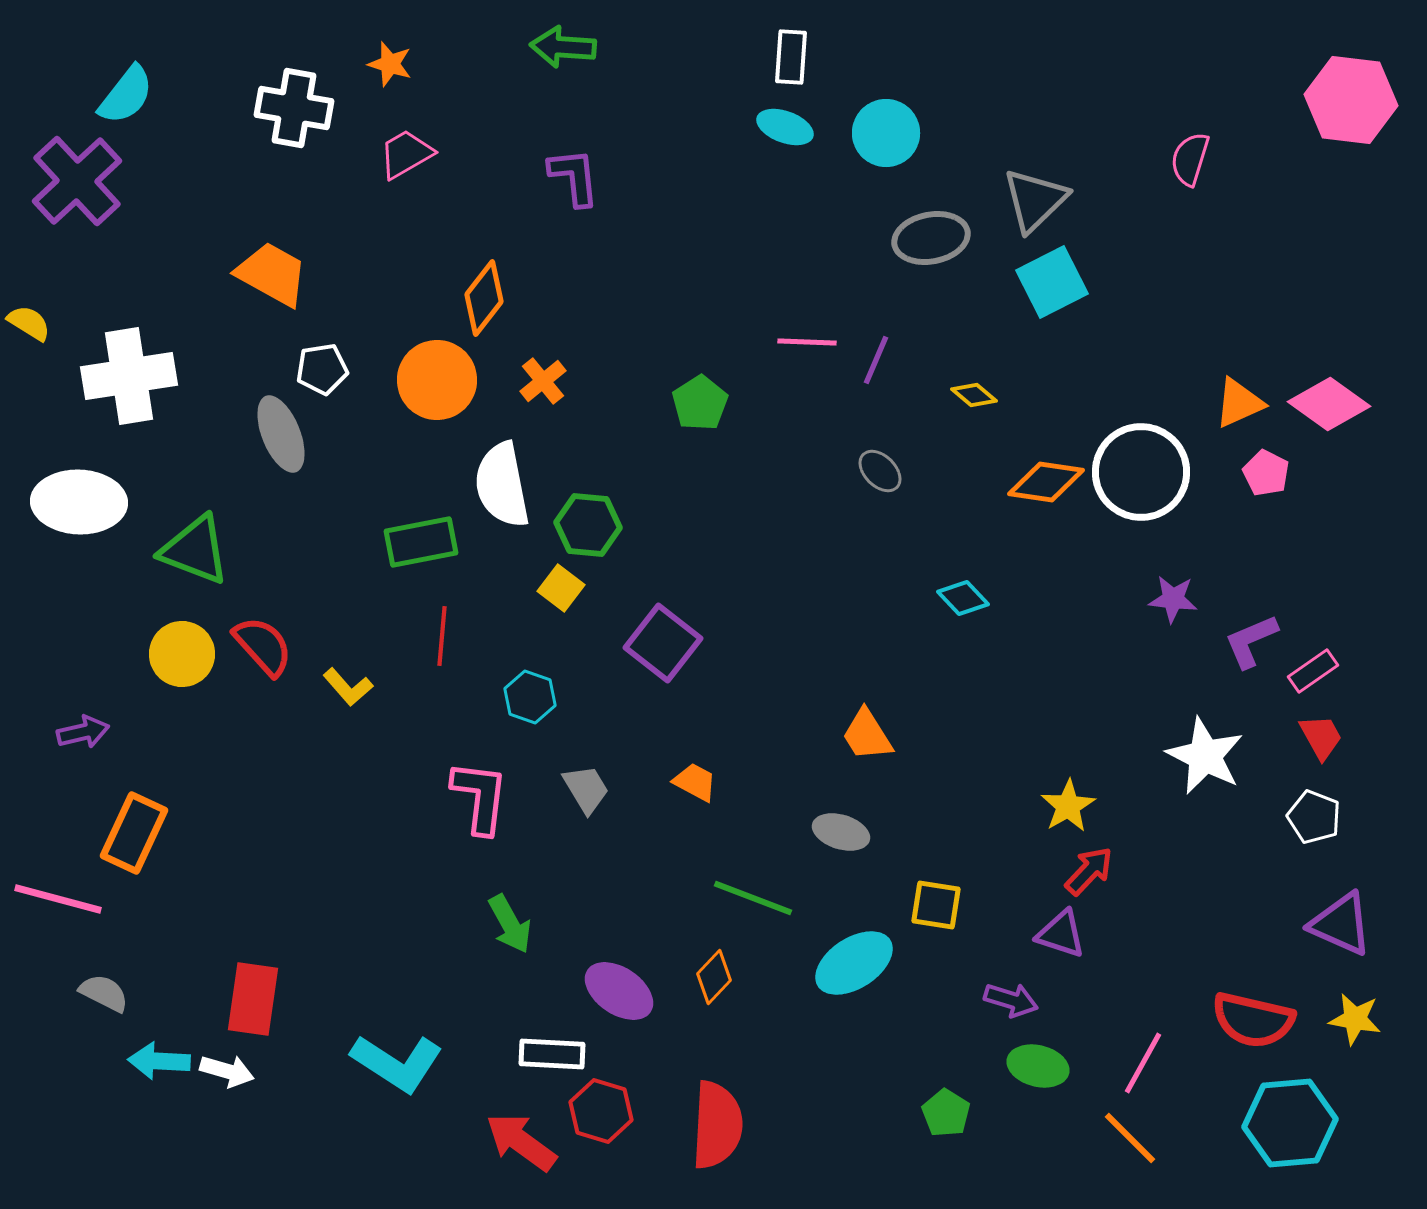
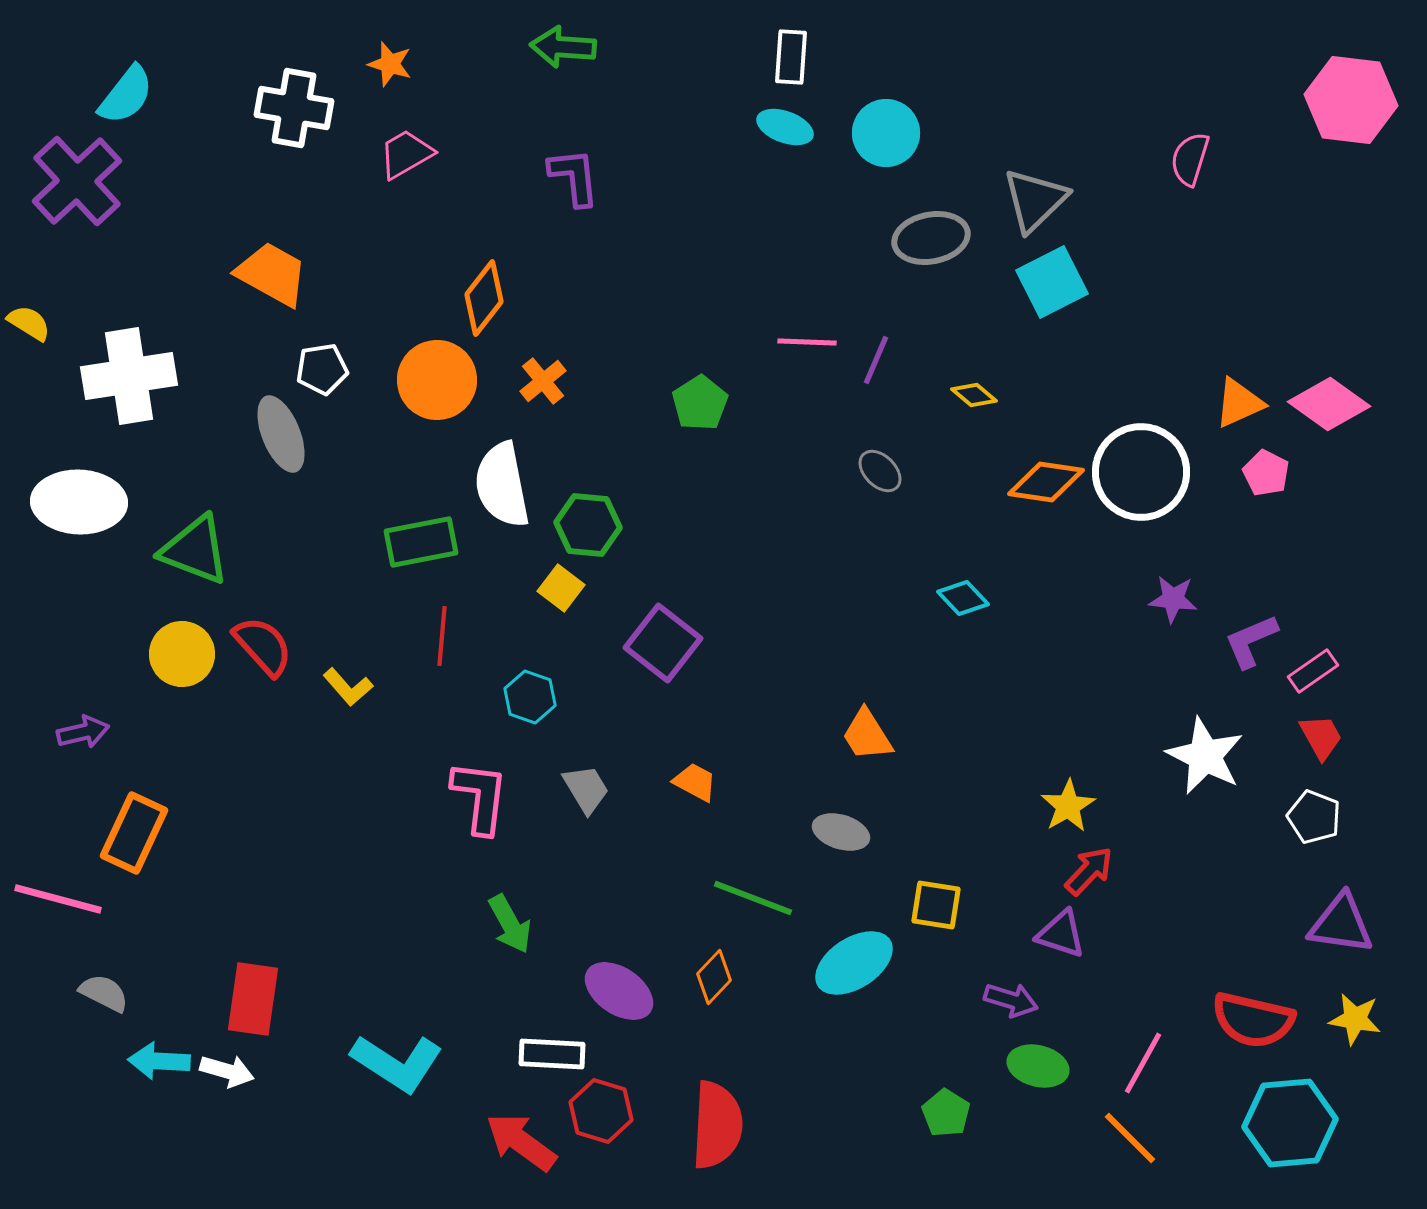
purple triangle at (1341, 924): rotated 16 degrees counterclockwise
